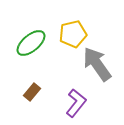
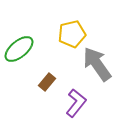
yellow pentagon: moved 1 px left
green ellipse: moved 12 px left, 6 px down
brown rectangle: moved 15 px right, 10 px up
